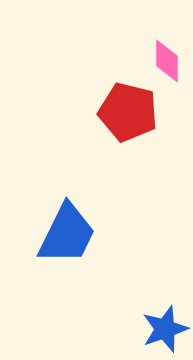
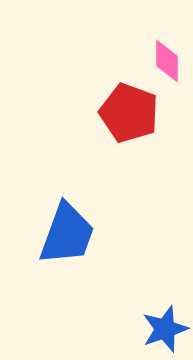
red pentagon: moved 1 px right, 1 px down; rotated 6 degrees clockwise
blue trapezoid: rotated 6 degrees counterclockwise
